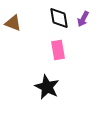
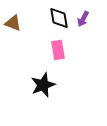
black star: moved 4 px left, 2 px up; rotated 25 degrees clockwise
